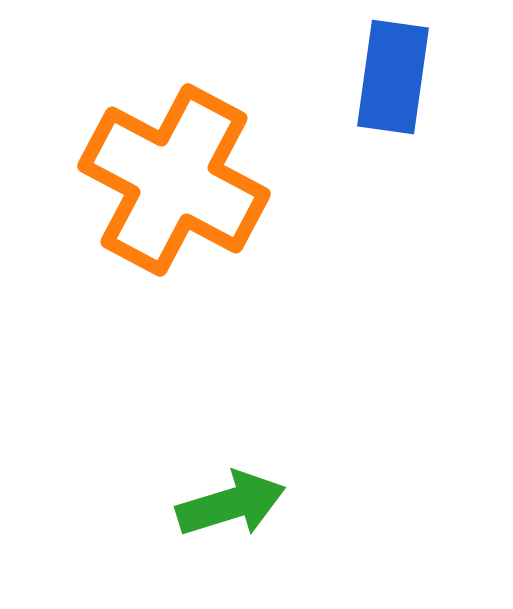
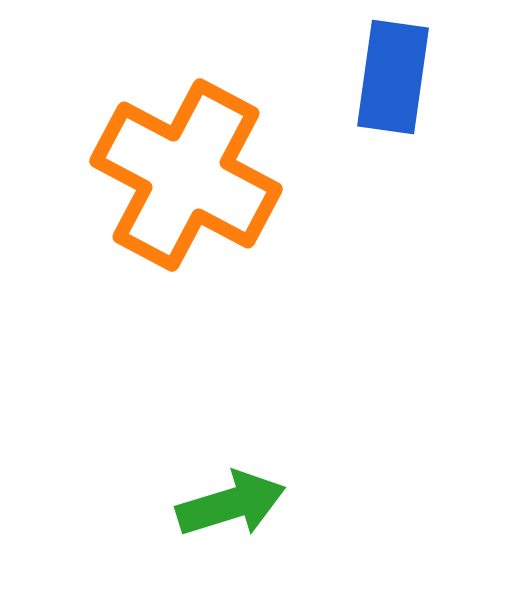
orange cross: moved 12 px right, 5 px up
